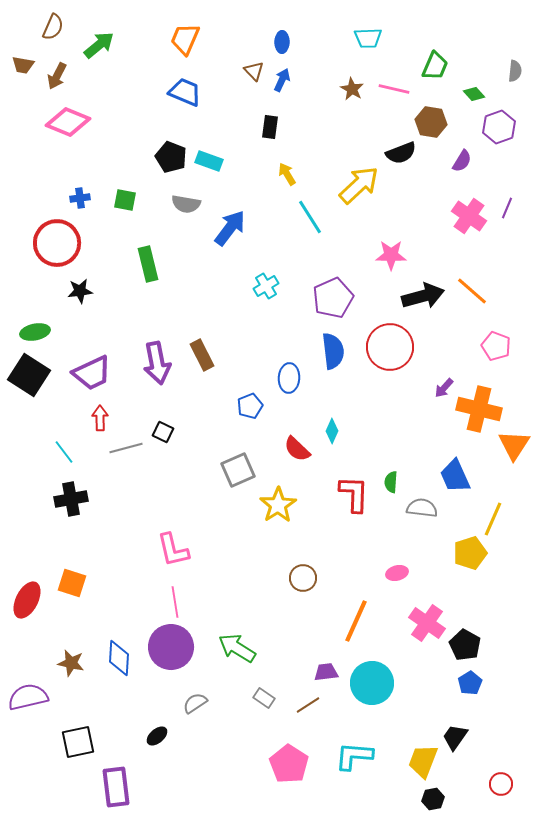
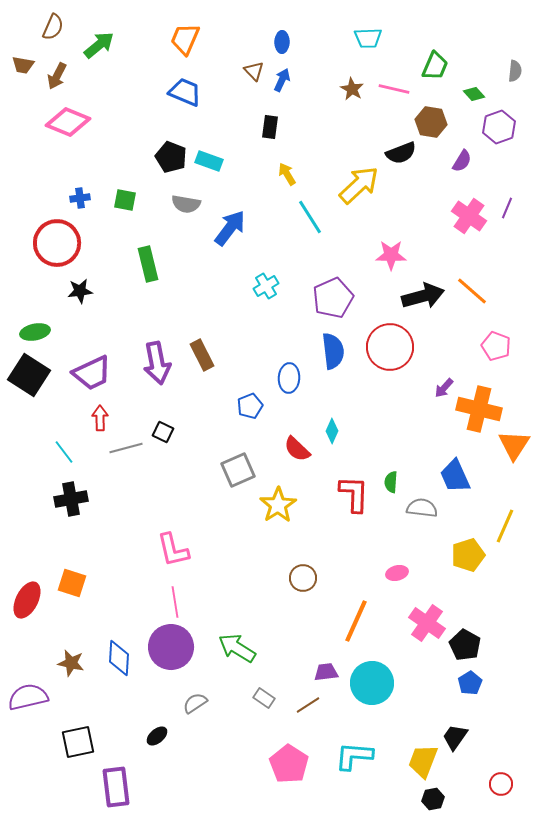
yellow line at (493, 519): moved 12 px right, 7 px down
yellow pentagon at (470, 553): moved 2 px left, 2 px down
